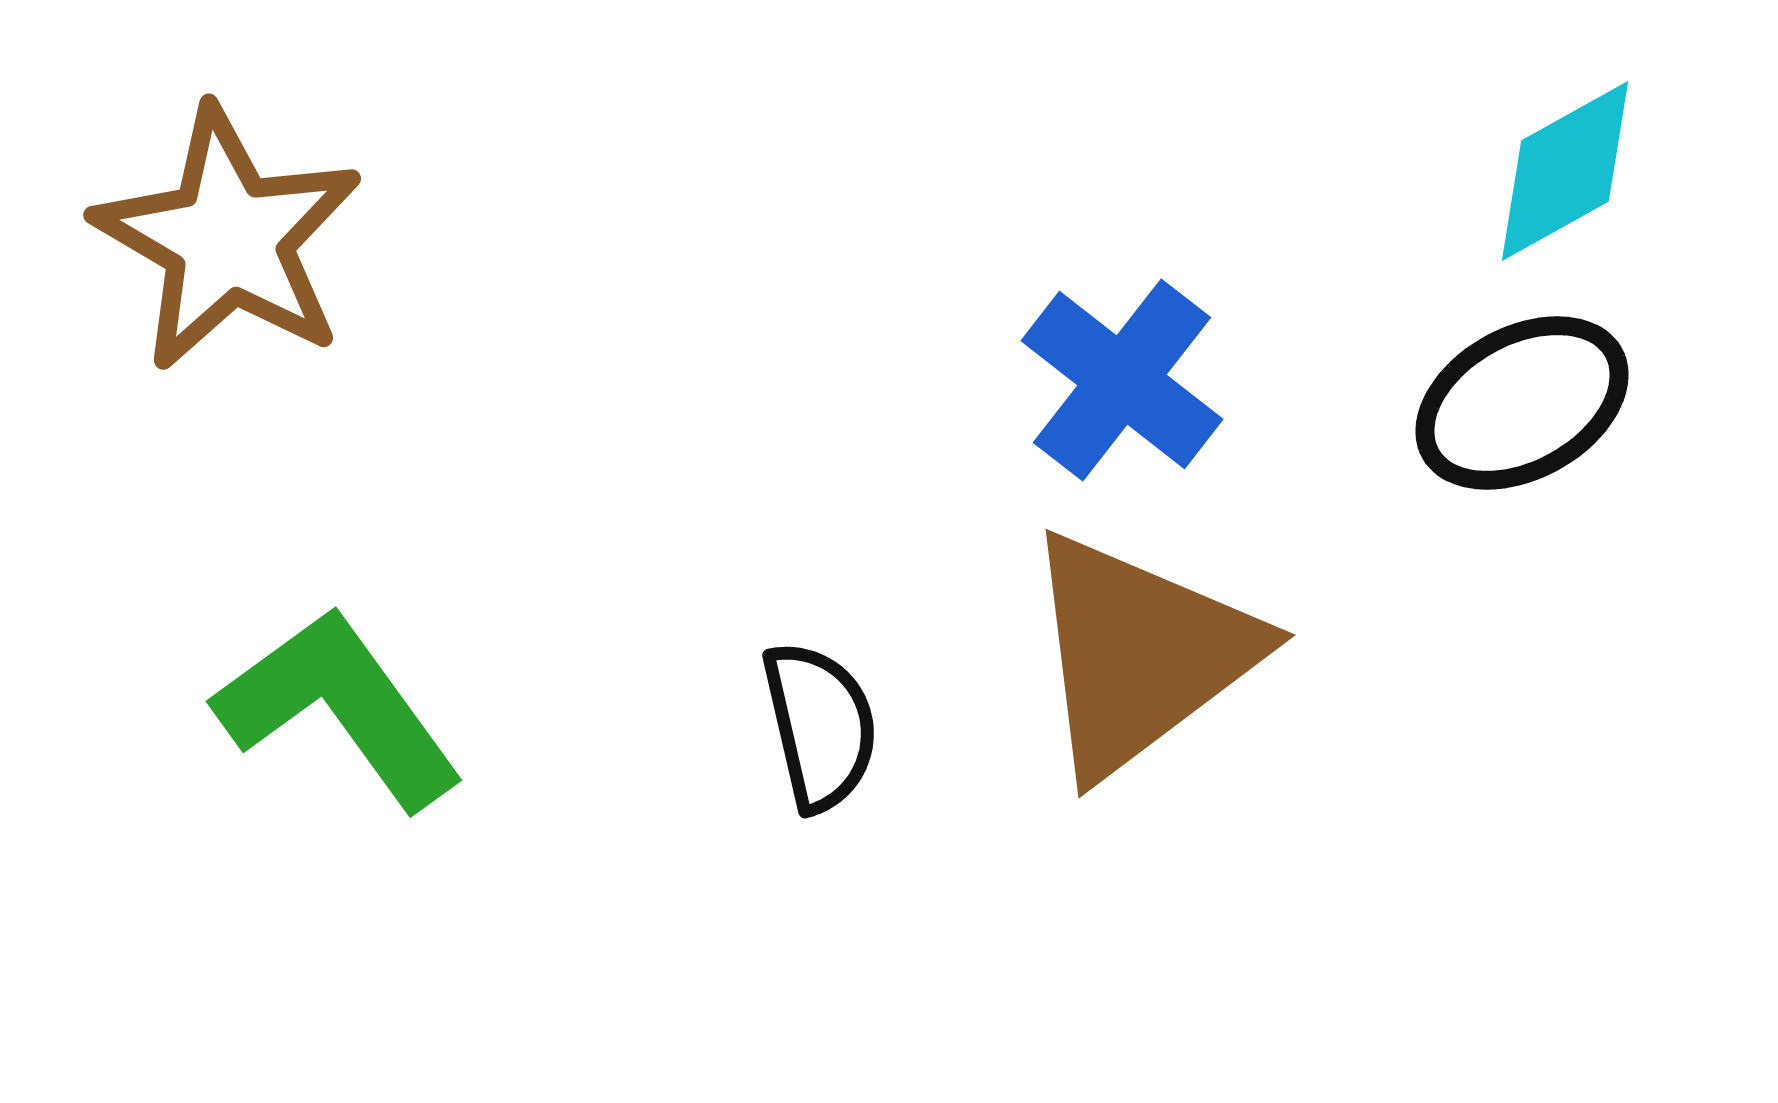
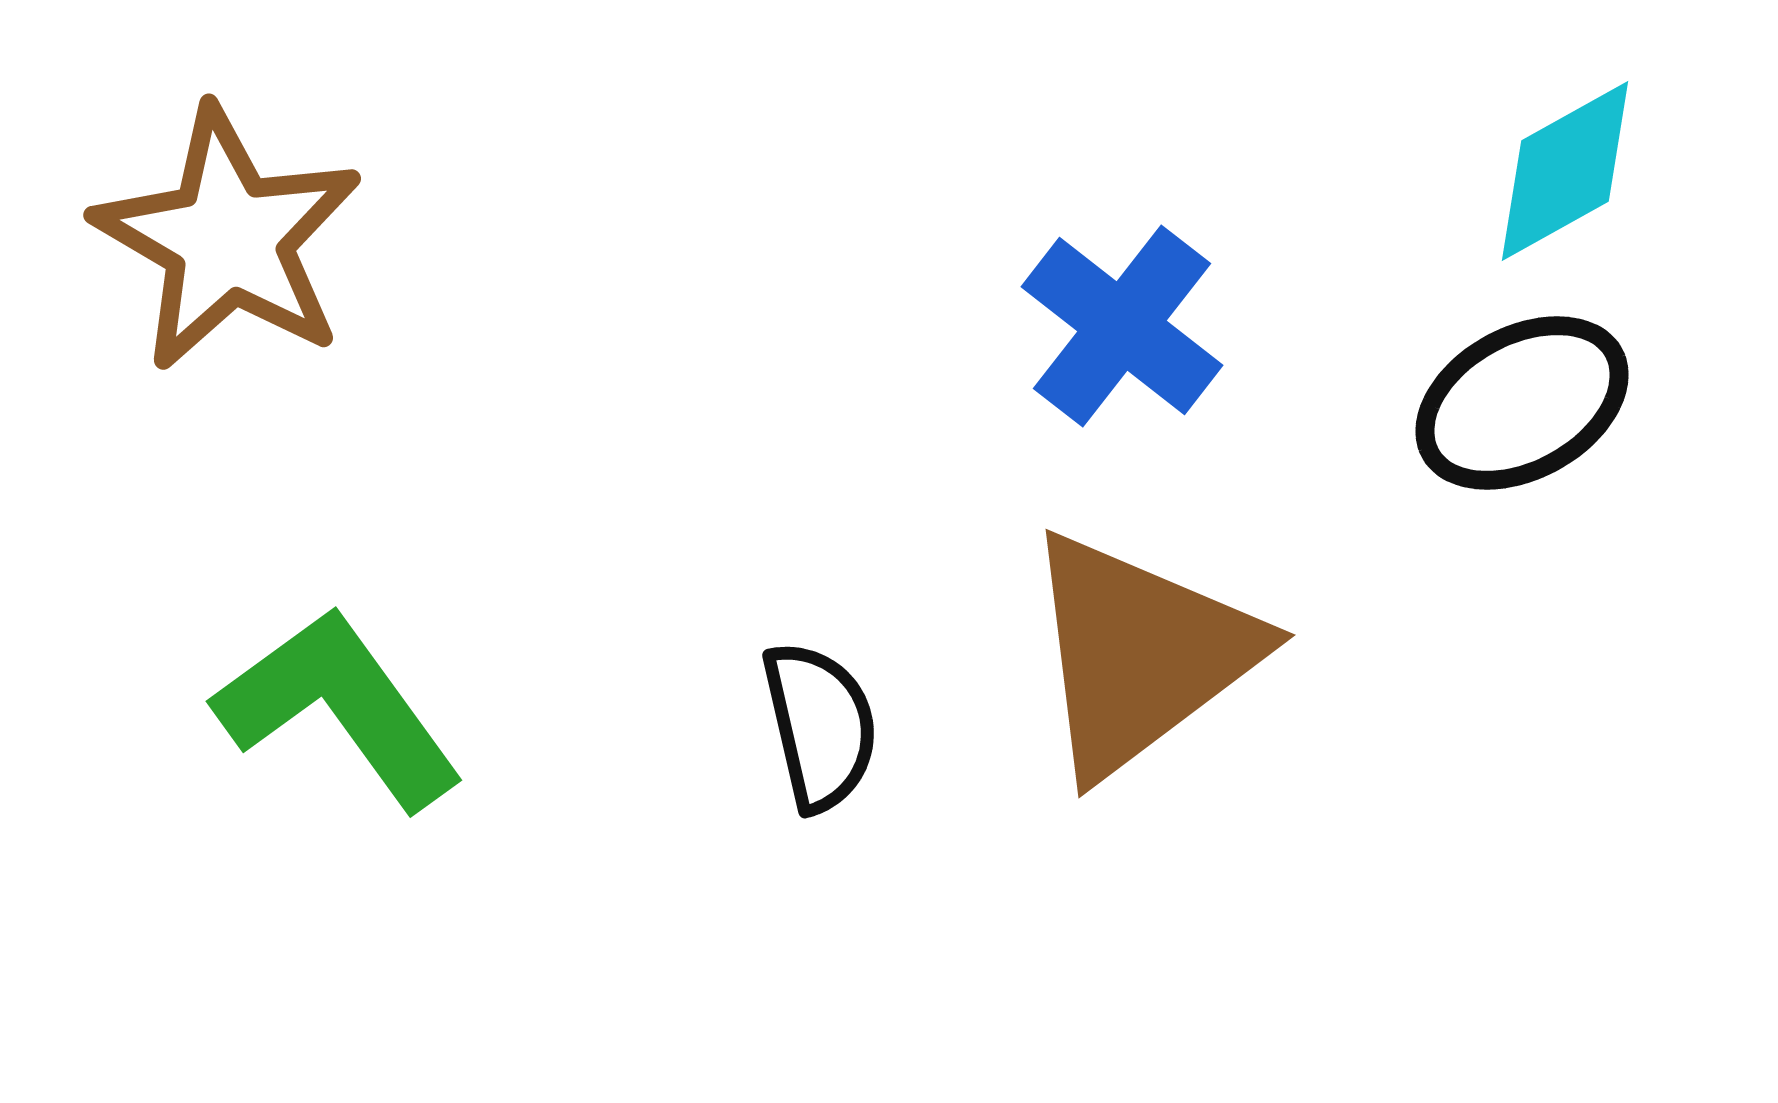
blue cross: moved 54 px up
